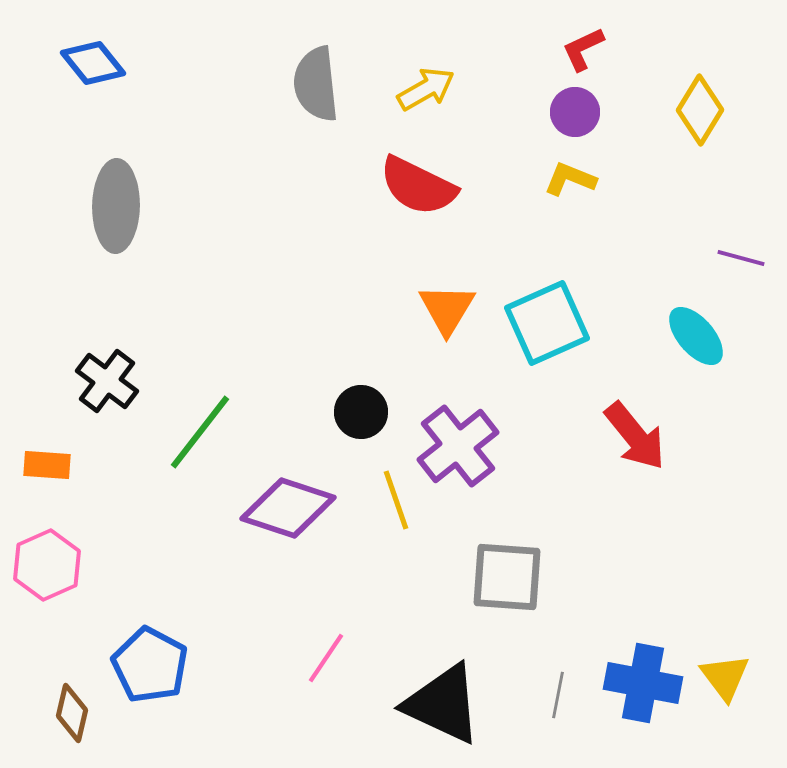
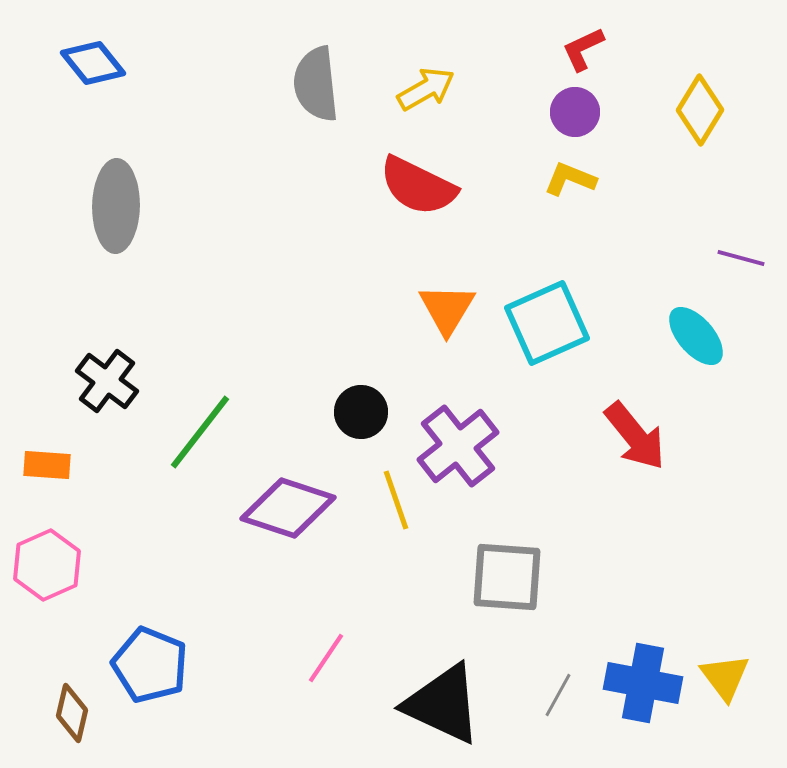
blue pentagon: rotated 6 degrees counterclockwise
gray line: rotated 18 degrees clockwise
